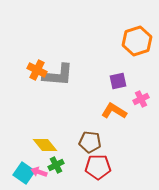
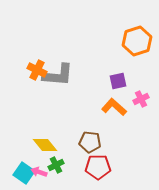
orange L-shape: moved 4 px up; rotated 10 degrees clockwise
